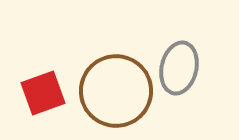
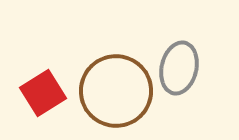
red square: rotated 12 degrees counterclockwise
